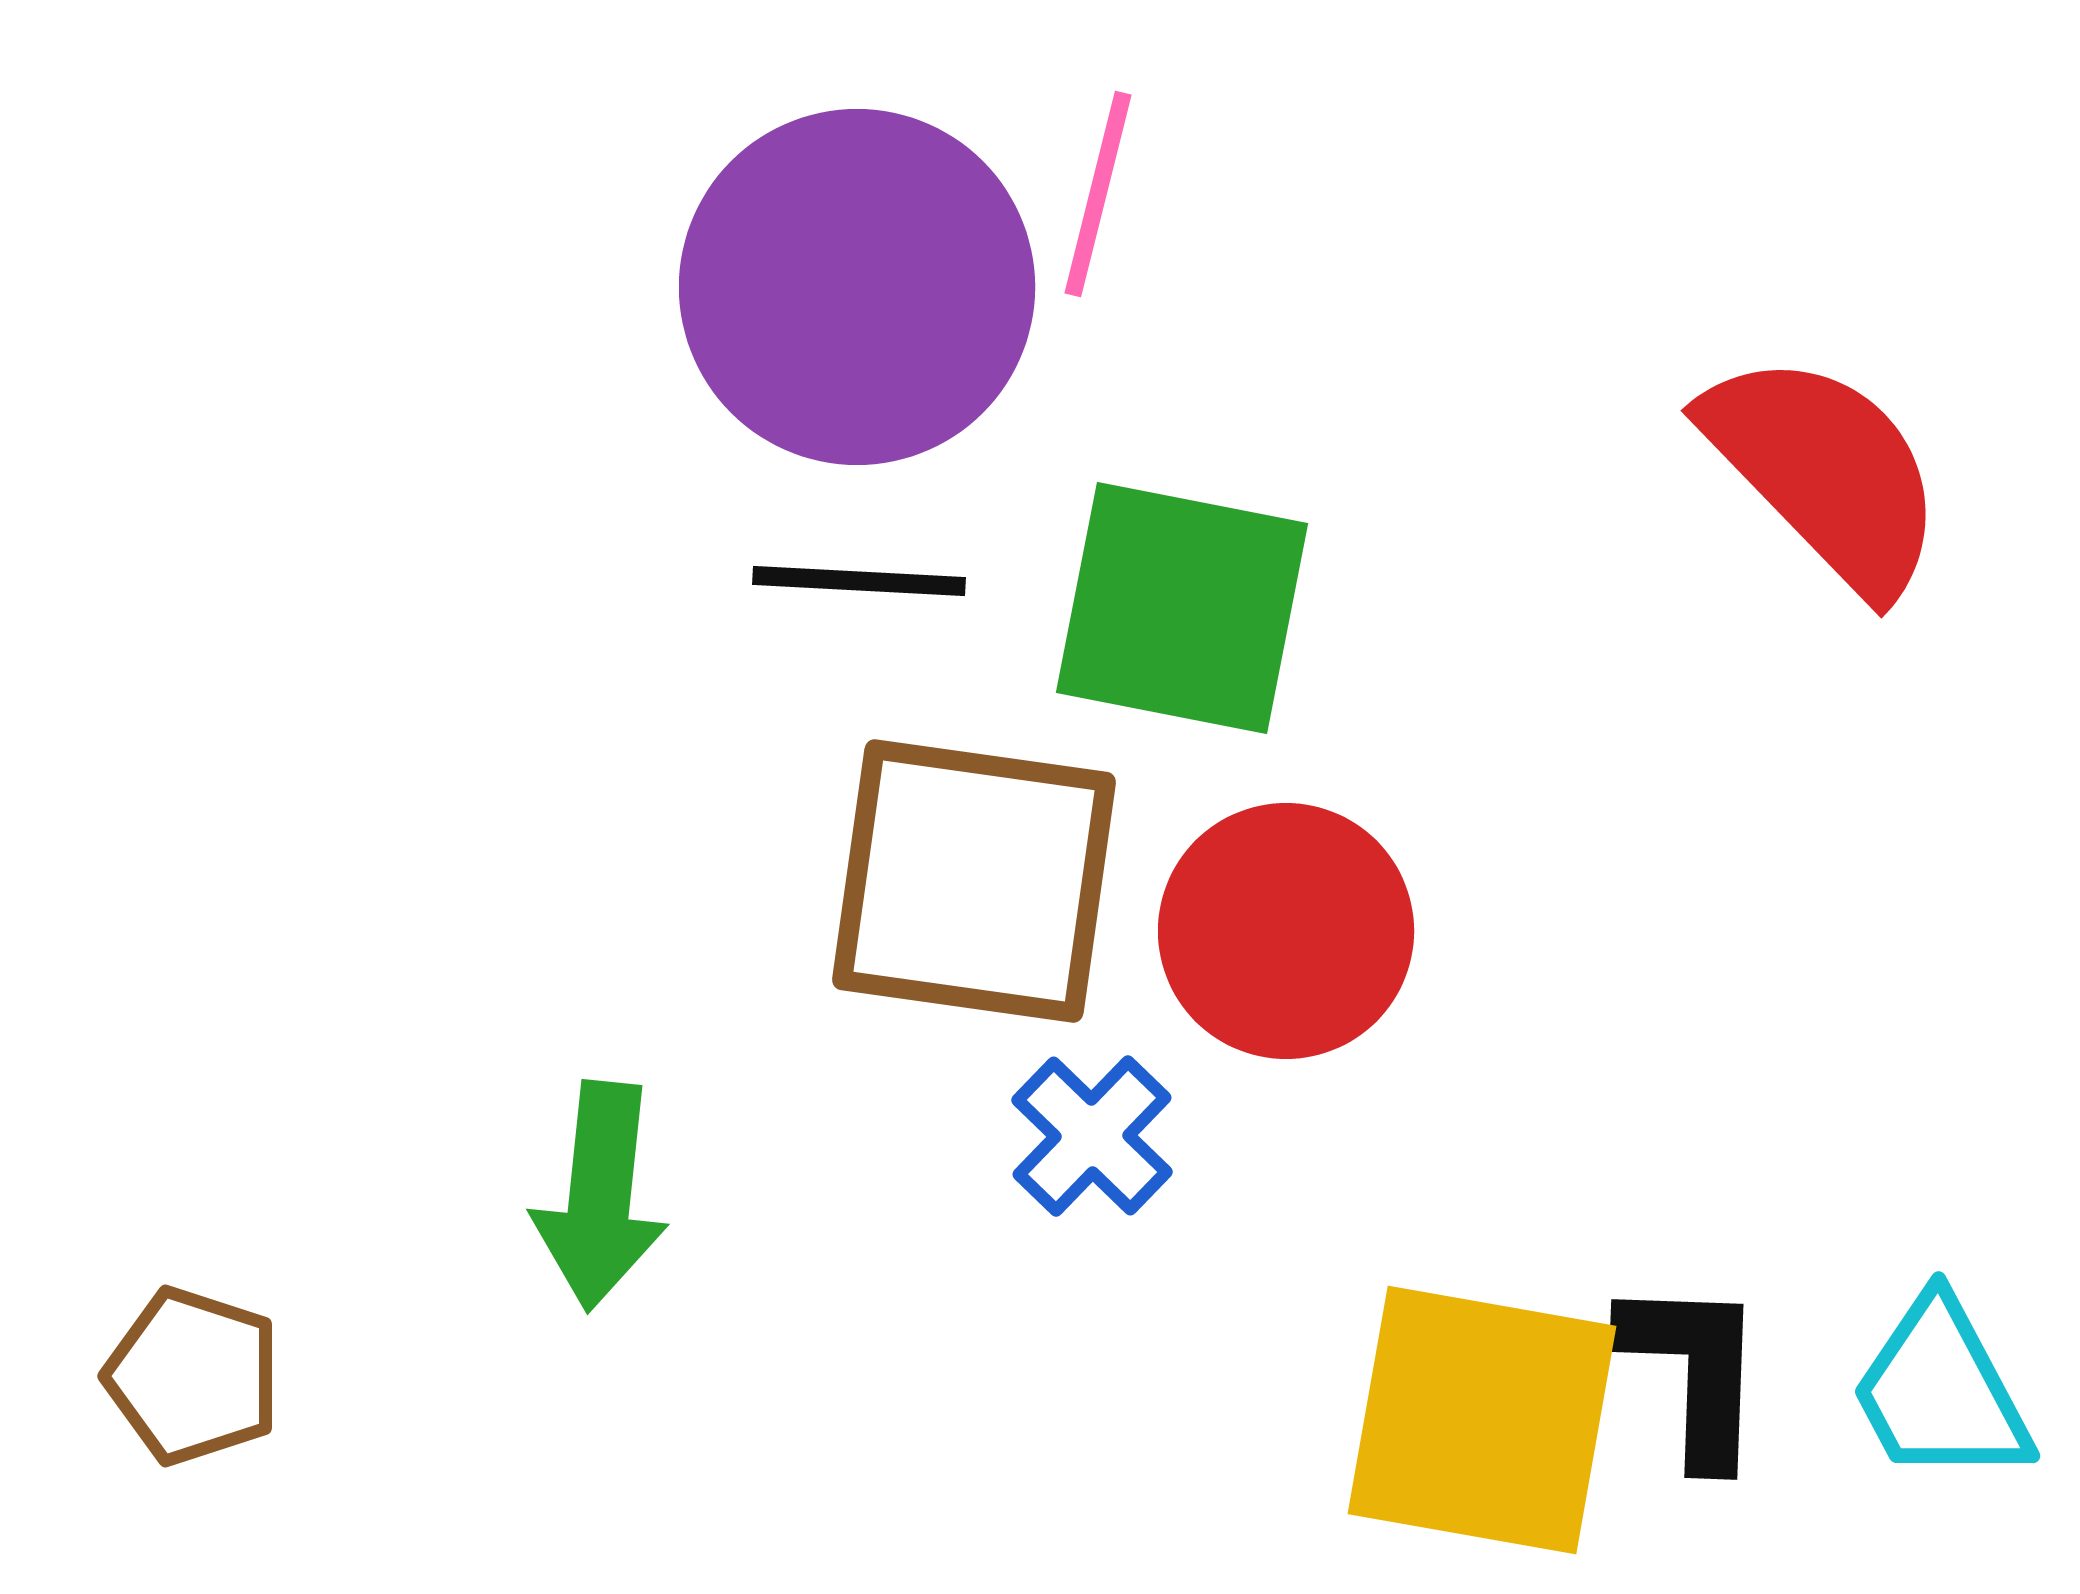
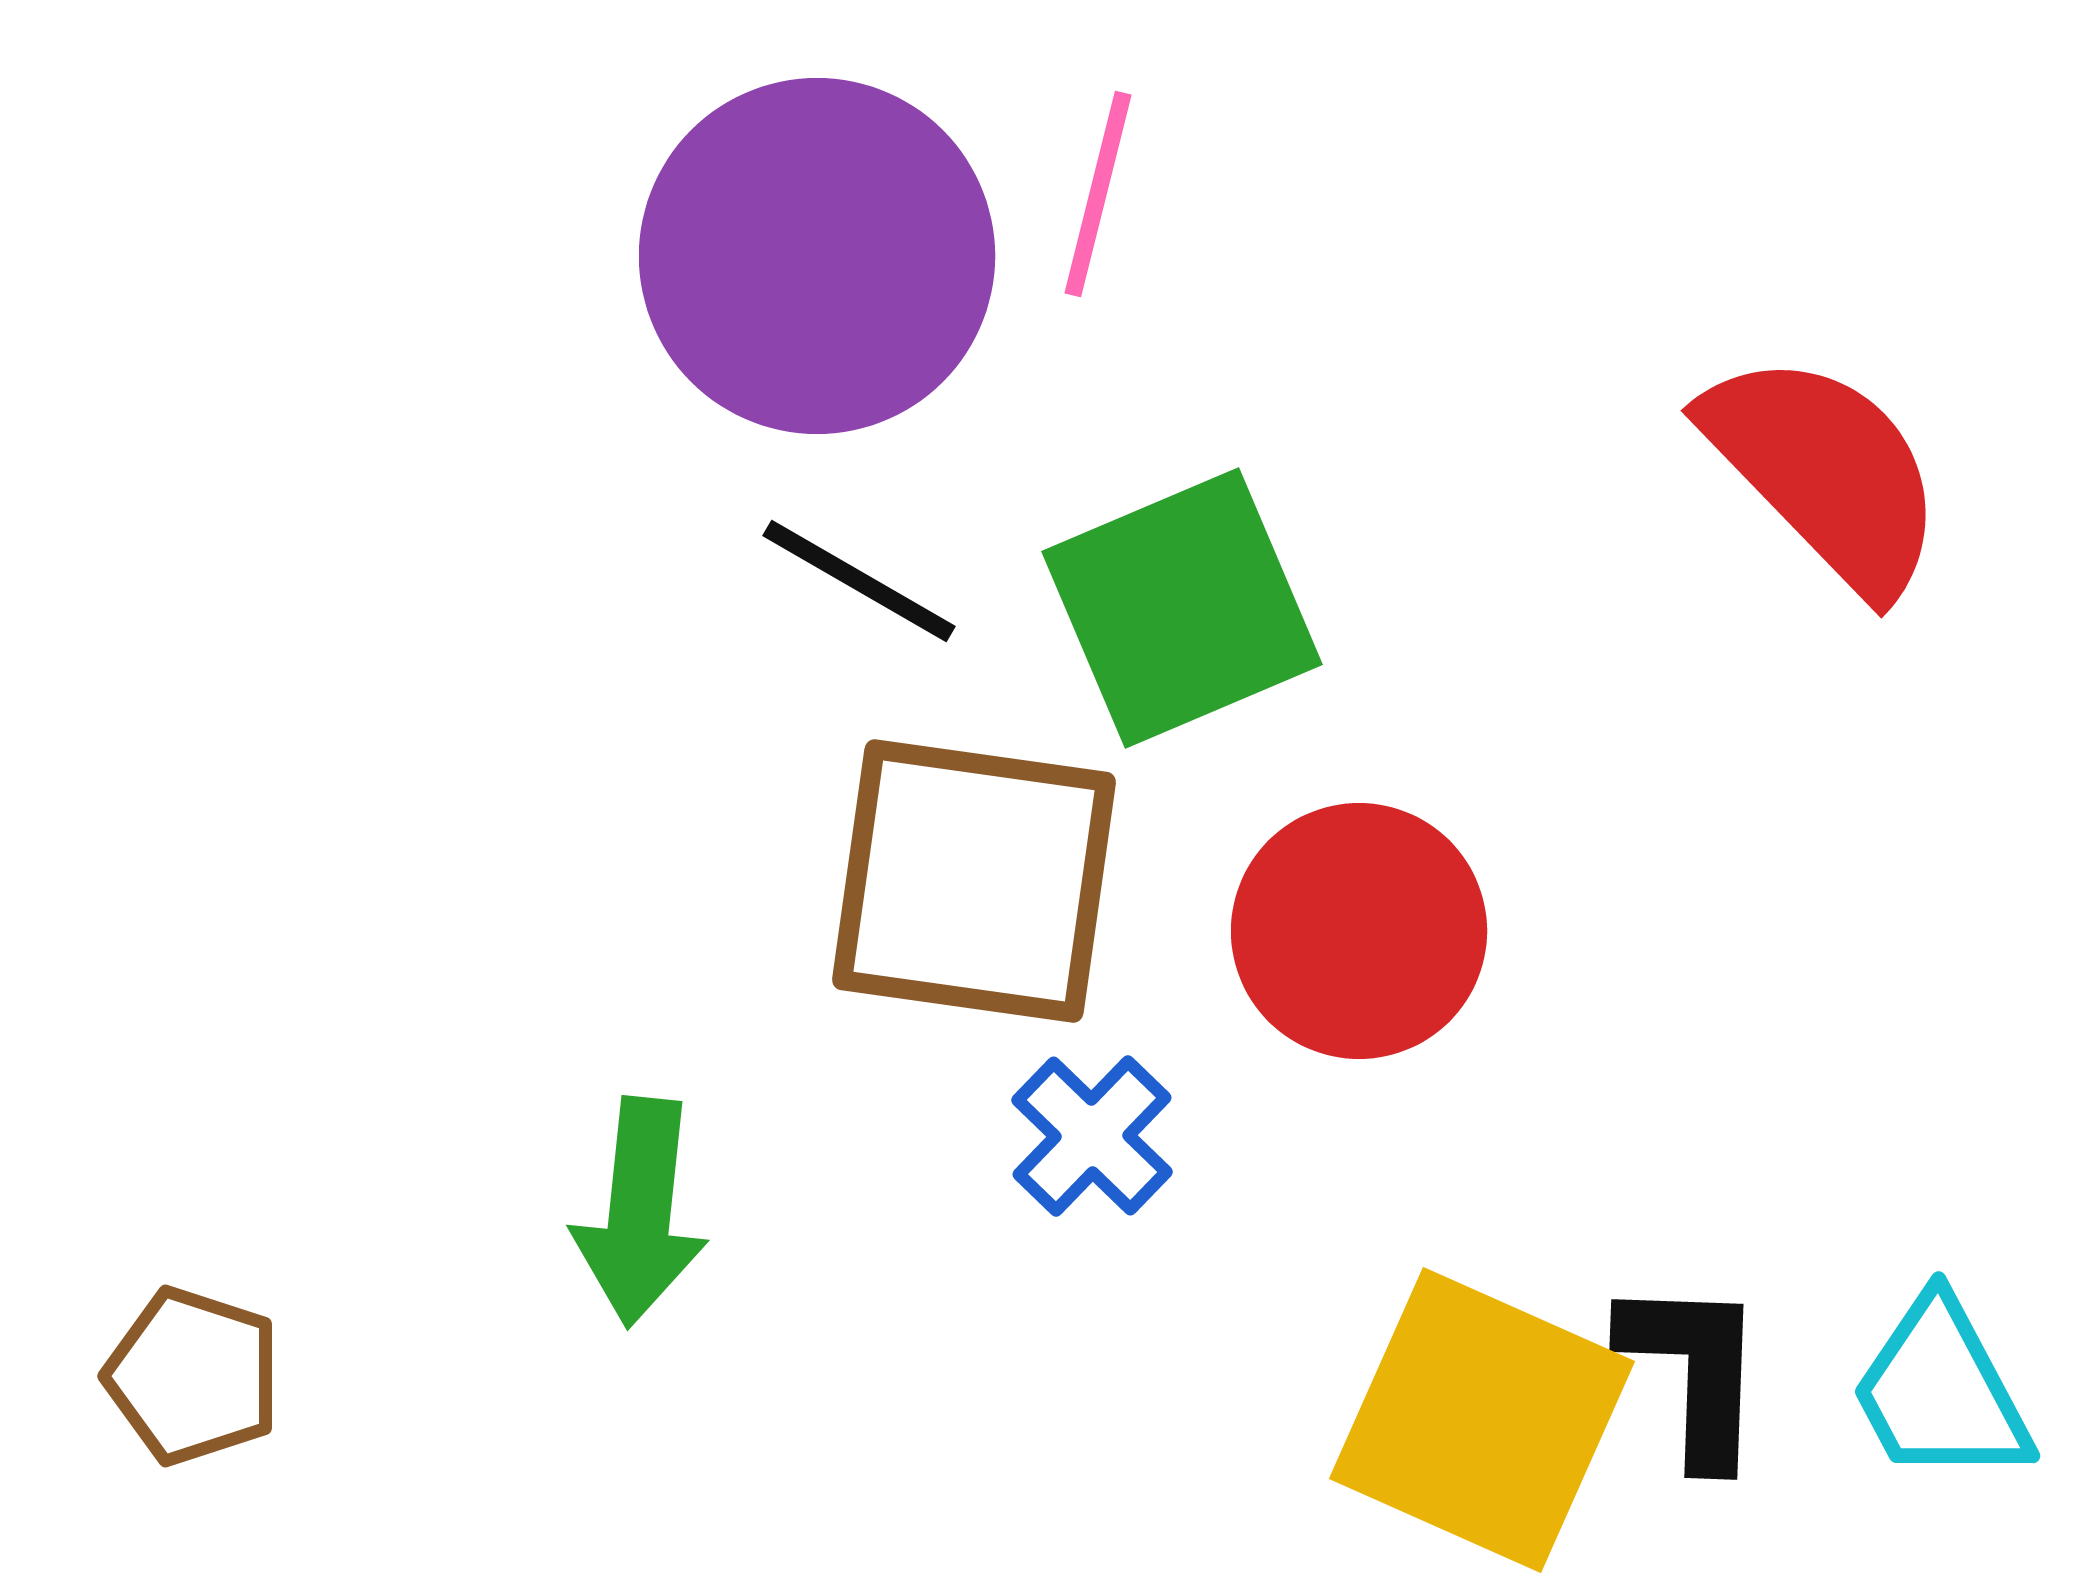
purple circle: moved 40 px left, 31 px up
black line: rotated 27 degrees clockwise
green square: rotated 34 degrees counterclockwise
red circle: moved 73 px right
green arrow: moved 40 px right, 16 px down
yellow square: rotated 14 degrees clockwise
